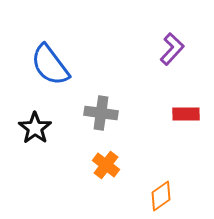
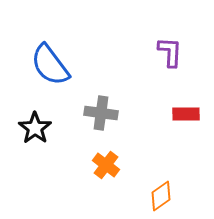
purple L-shape: moved 2 px left, 3 px down; rotated 40 degrees counterclockwise
